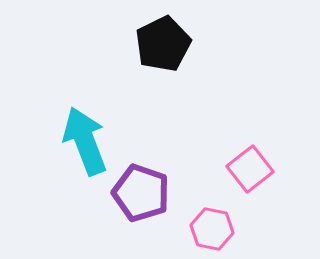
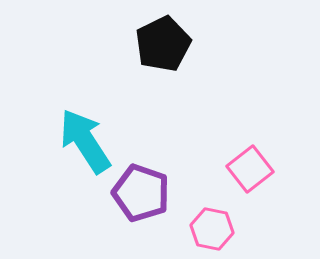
cyan arrow: rotated 12 degrees counterclockwise
